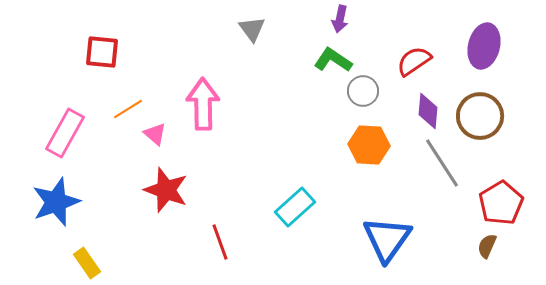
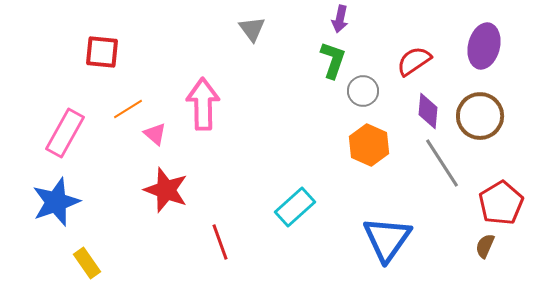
green L-shape: rotated 75 degrees clockwise
orange hexagon: rotated 21 degrees clockwise
brown semicircle: moved 2 px left
